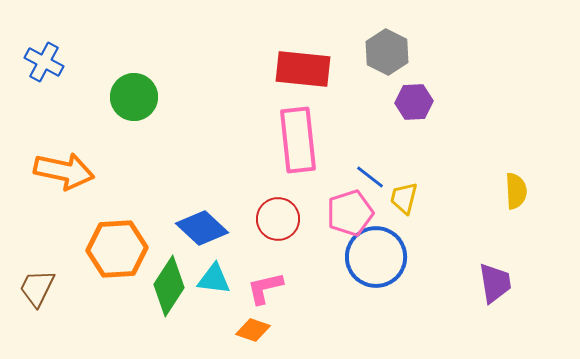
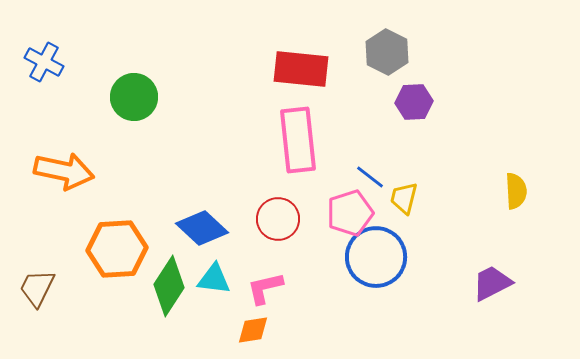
red rectangle: moved 2 px left
purple trapezoid: moved 3 px left; rotated 108 degrees counterclockwise
orange diamond: rotated 28 degrees counterclockwise
